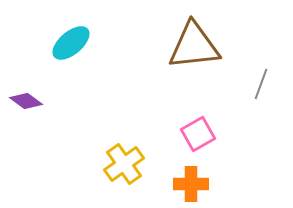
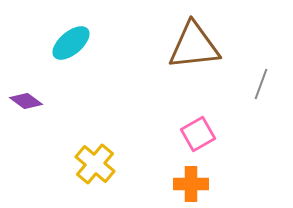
yellow cross: moved 29 px left; rotated 15 degrees counterclockwise
